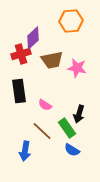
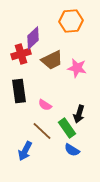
brown trapezoid: rotated 15 degrees counterclockwise
blue arrow: rotated 18 degrees clockwise
